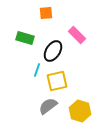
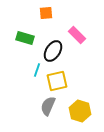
gray semicircle: rotated 30 degrees counterclockwise
